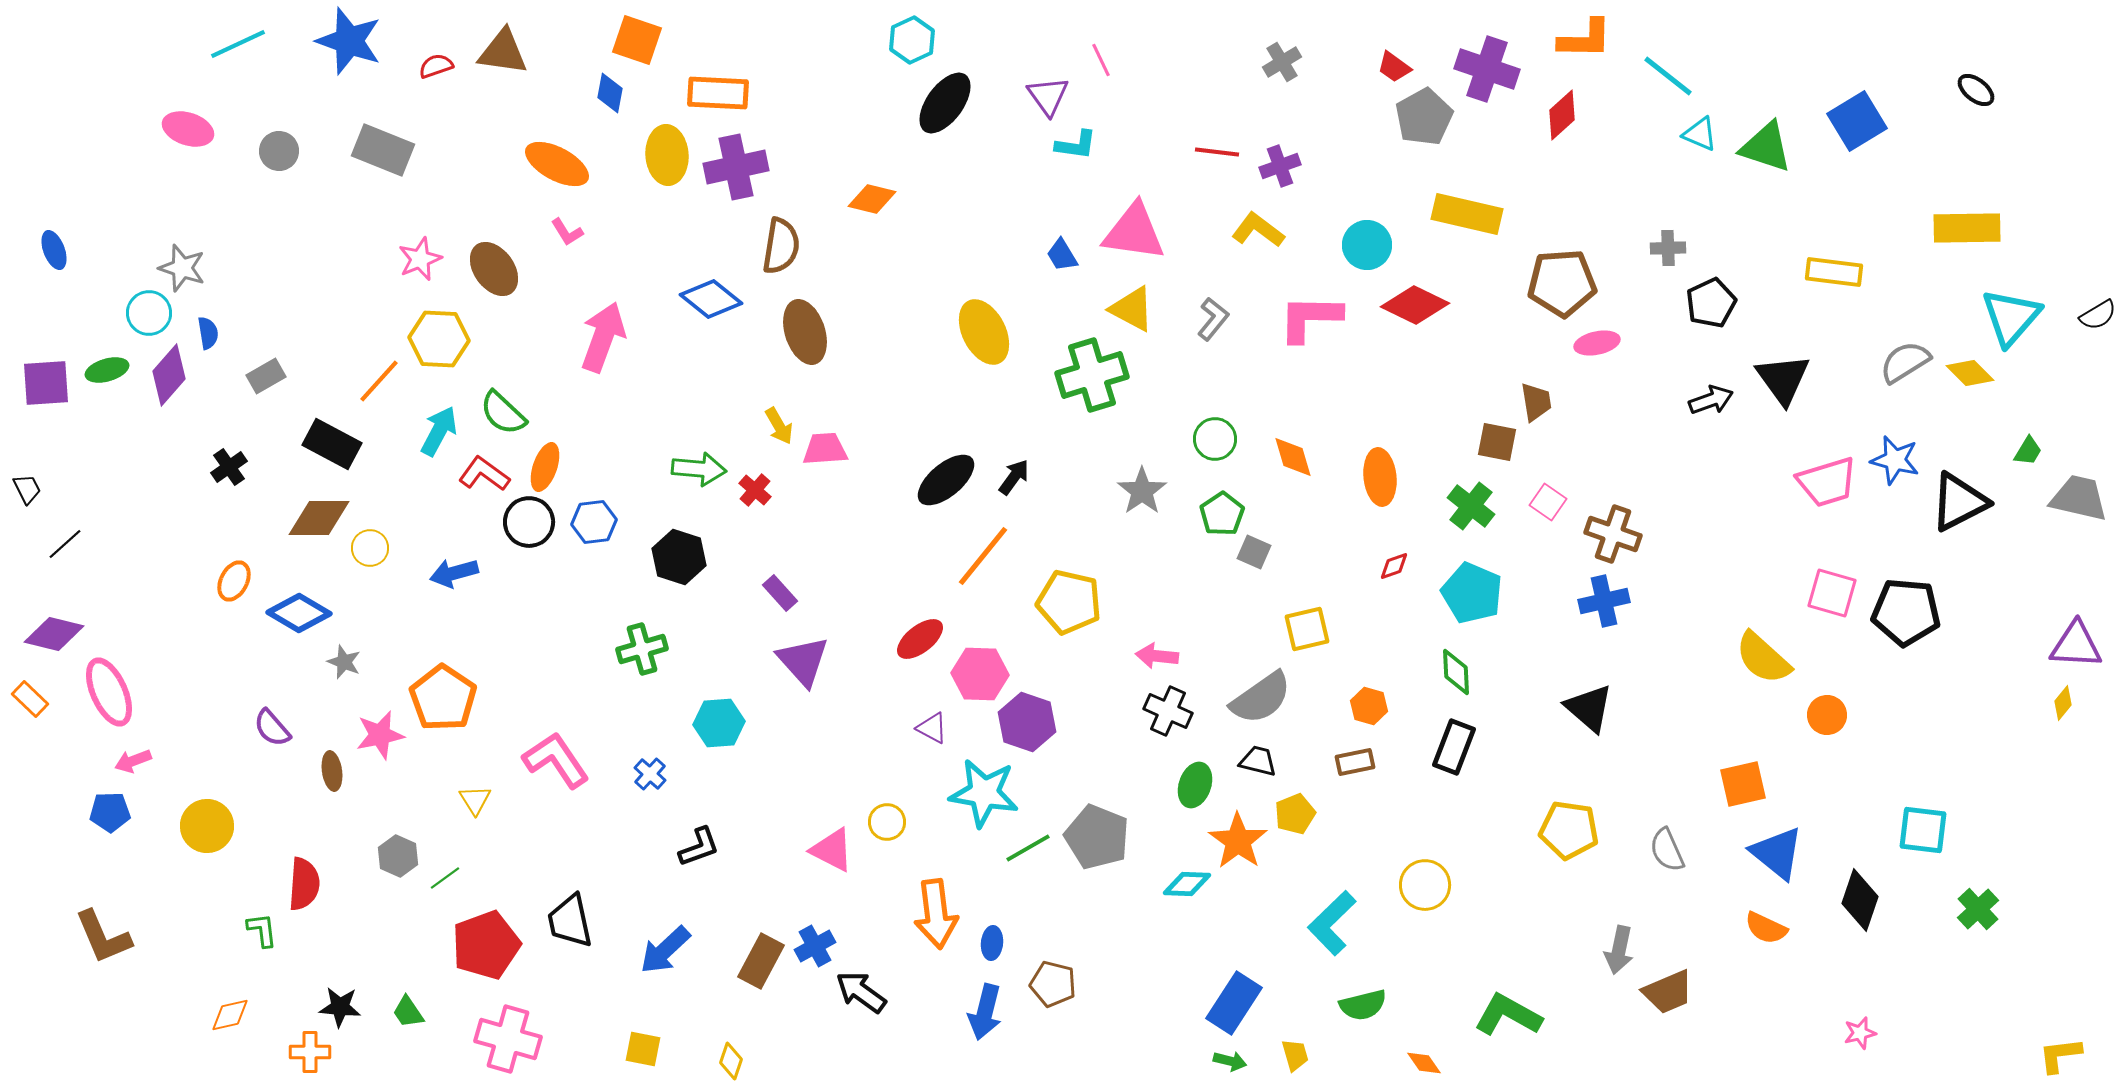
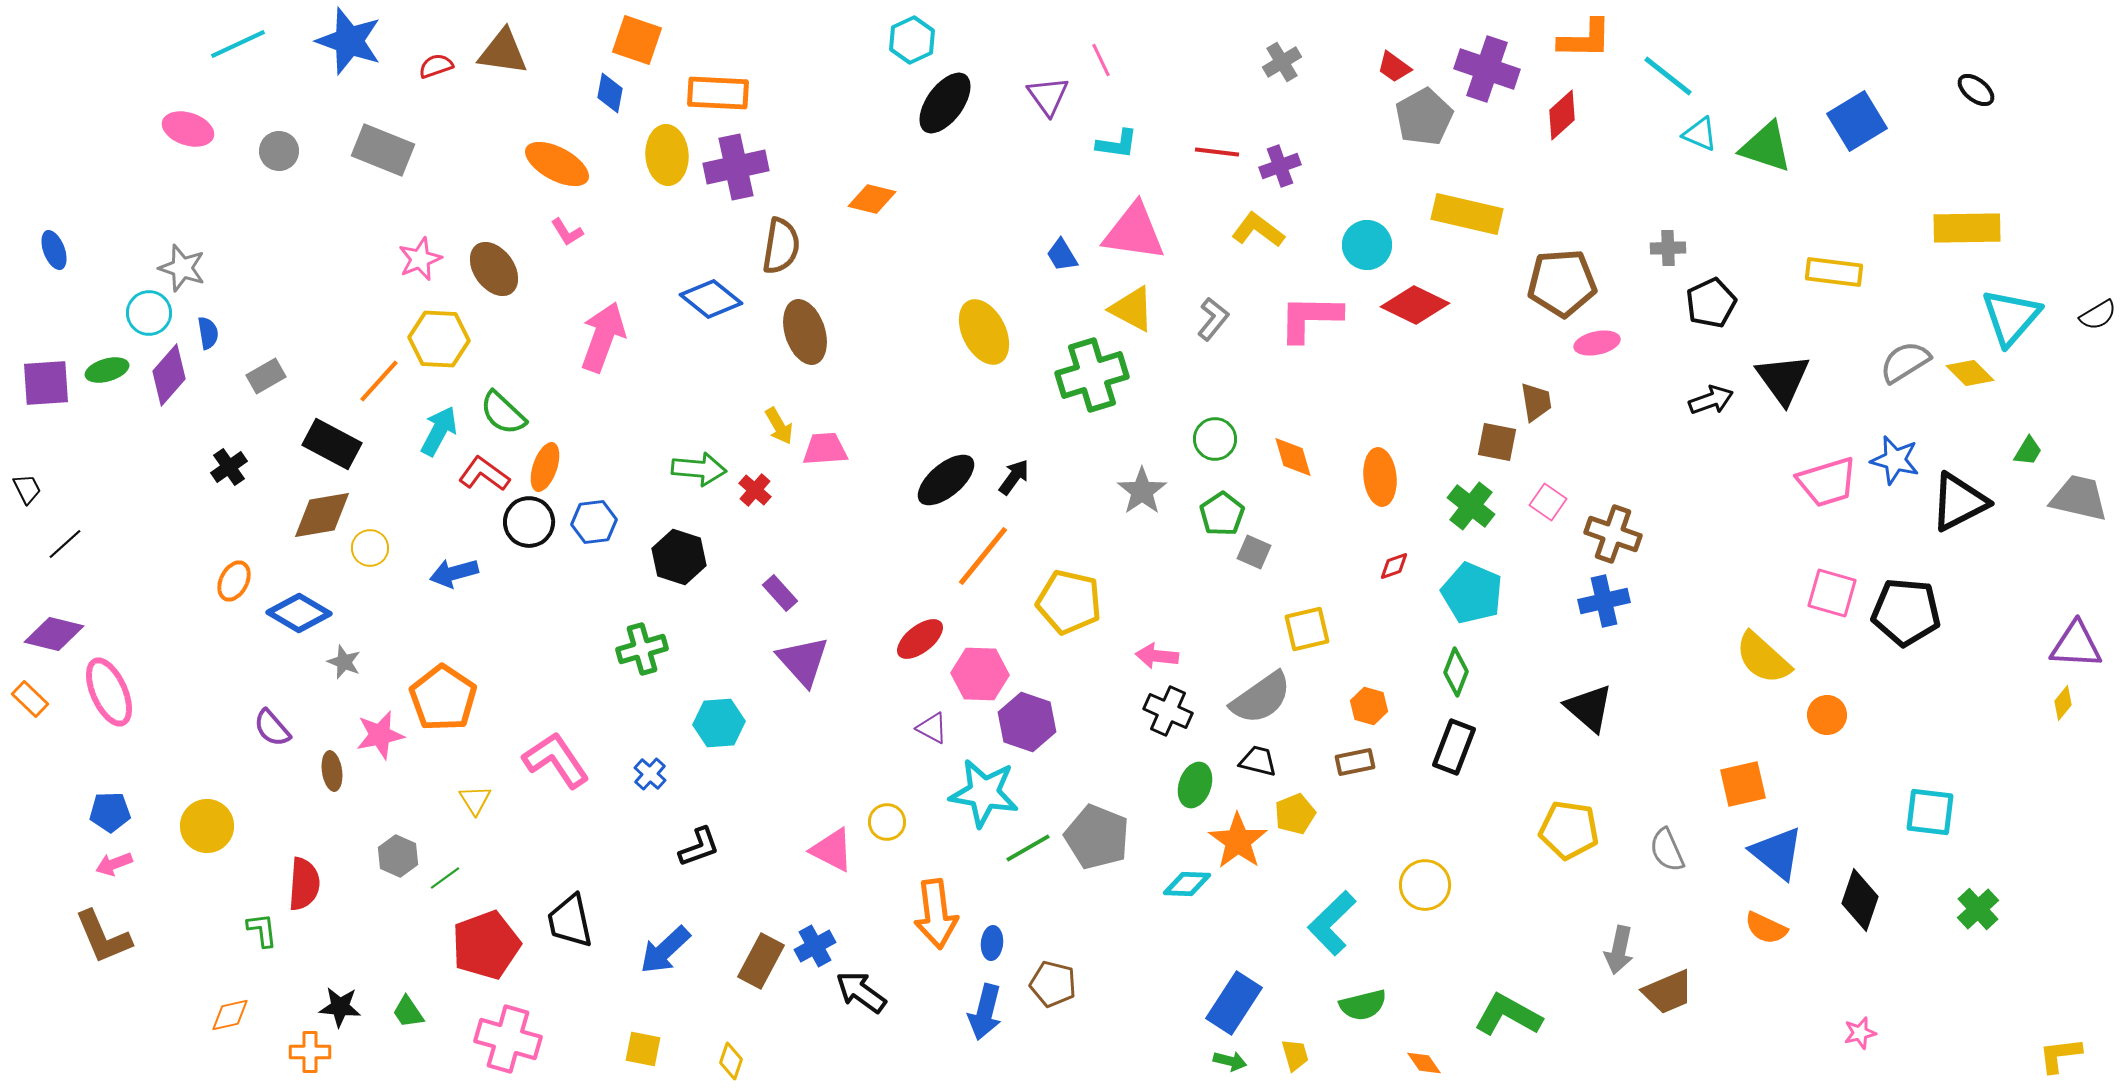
cyan L-shape at (1076, 145): moved 41 px right, 1 px up
brown diamond at (319, 518): moved 3 px right, 3 px up; rotated 10 degrees counterclockwise
green diamond at (1456, 672): rotated 24 degrees clockwise
pink arrow at (133, 761): moved 19 px left, 103 px down
cyan square at (1923, 830): moved 7 px right, 18 px up
